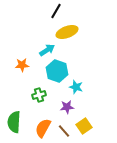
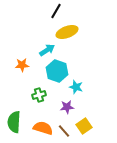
orange semicircle: rotated 78 degrees clockwise
